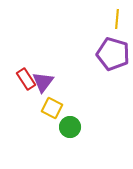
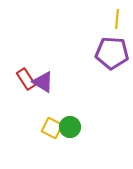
purple pentagon: moved 1 px left, 1 px up; rotated 12 degrees counterclockwise
purple triangle: rotated 35 degrees counterclockwise
yellow square: moved 20 px down
